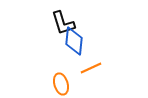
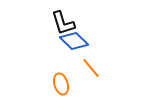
blue diamond: rotated 52 degrees counterclockwise
orange line: rotated 75 degrees clockwise
